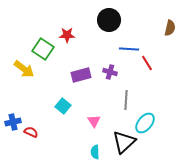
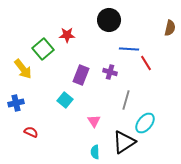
green square: rotated 15 degrees clockwise
red line: moved 1 px left
yellow arrow: moved 1 px left; rotated 15 degrees clockwise
purple rectangle: rotated 54 degrees counterclockwise
gray line: rotated 12 degrees clockwise
cyan square: moved 2 px right, 6 px up
blue cross: moved 3 px right, 19 px up
black triangle: rotated 10 degrees clockwise
